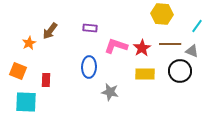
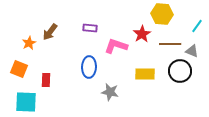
brown arrow: moved 1 px down
red star: moved 14 px up
orange square: moved 1 px right, 2 px up
